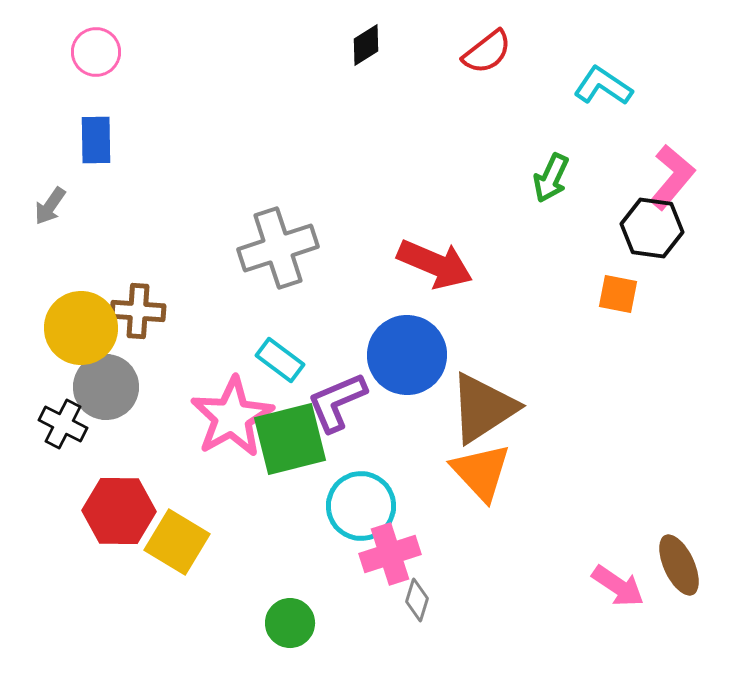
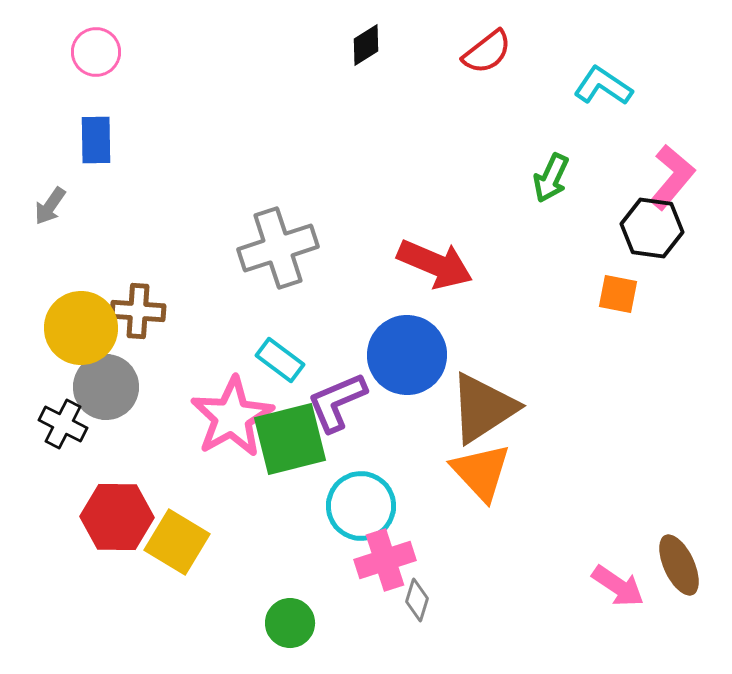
red hexagon: moved 2 px left, 6 px down
pink cross: moved 5 px left, 6 px down
